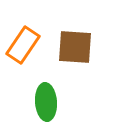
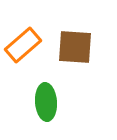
orange rectangle: rotated 15 degrees clockwise
